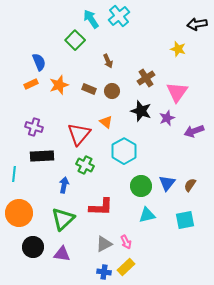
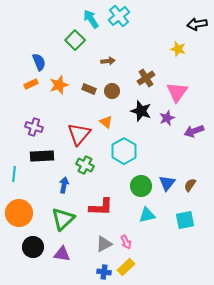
brown arrow: rotated 72 degrees counterclockwise
